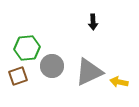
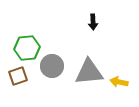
gray triangle: rotated 20 degrees clockwise
